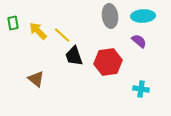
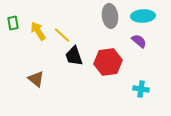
yellow arrow: rotated 12 degrees clockwise
